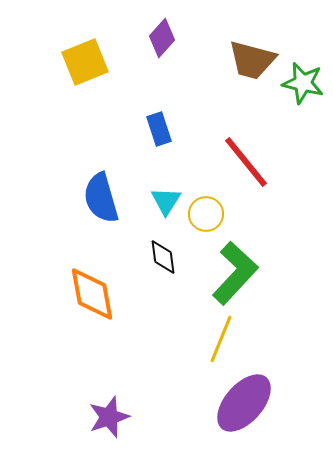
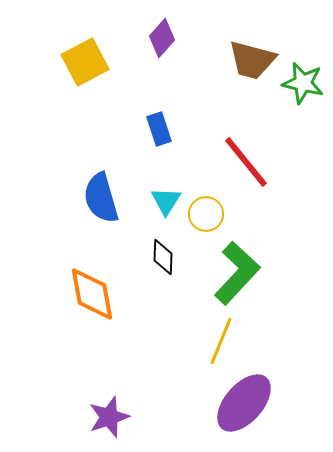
yellow square: rotated 6 degrees counterclockwise
black diamond: rotated 9 degrees clockwise
green L-shape: moved 2 px right
yellow line: moved 2 px down
